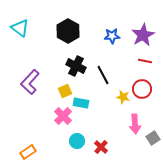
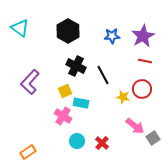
purple star: moved 1 px down
pink cross: rotated 12 degrees counterclockwise
pink arrow: moved 2 px down; rotated 48 degrees counterclockwise
red cross: moved 1 px right, 4 px up
